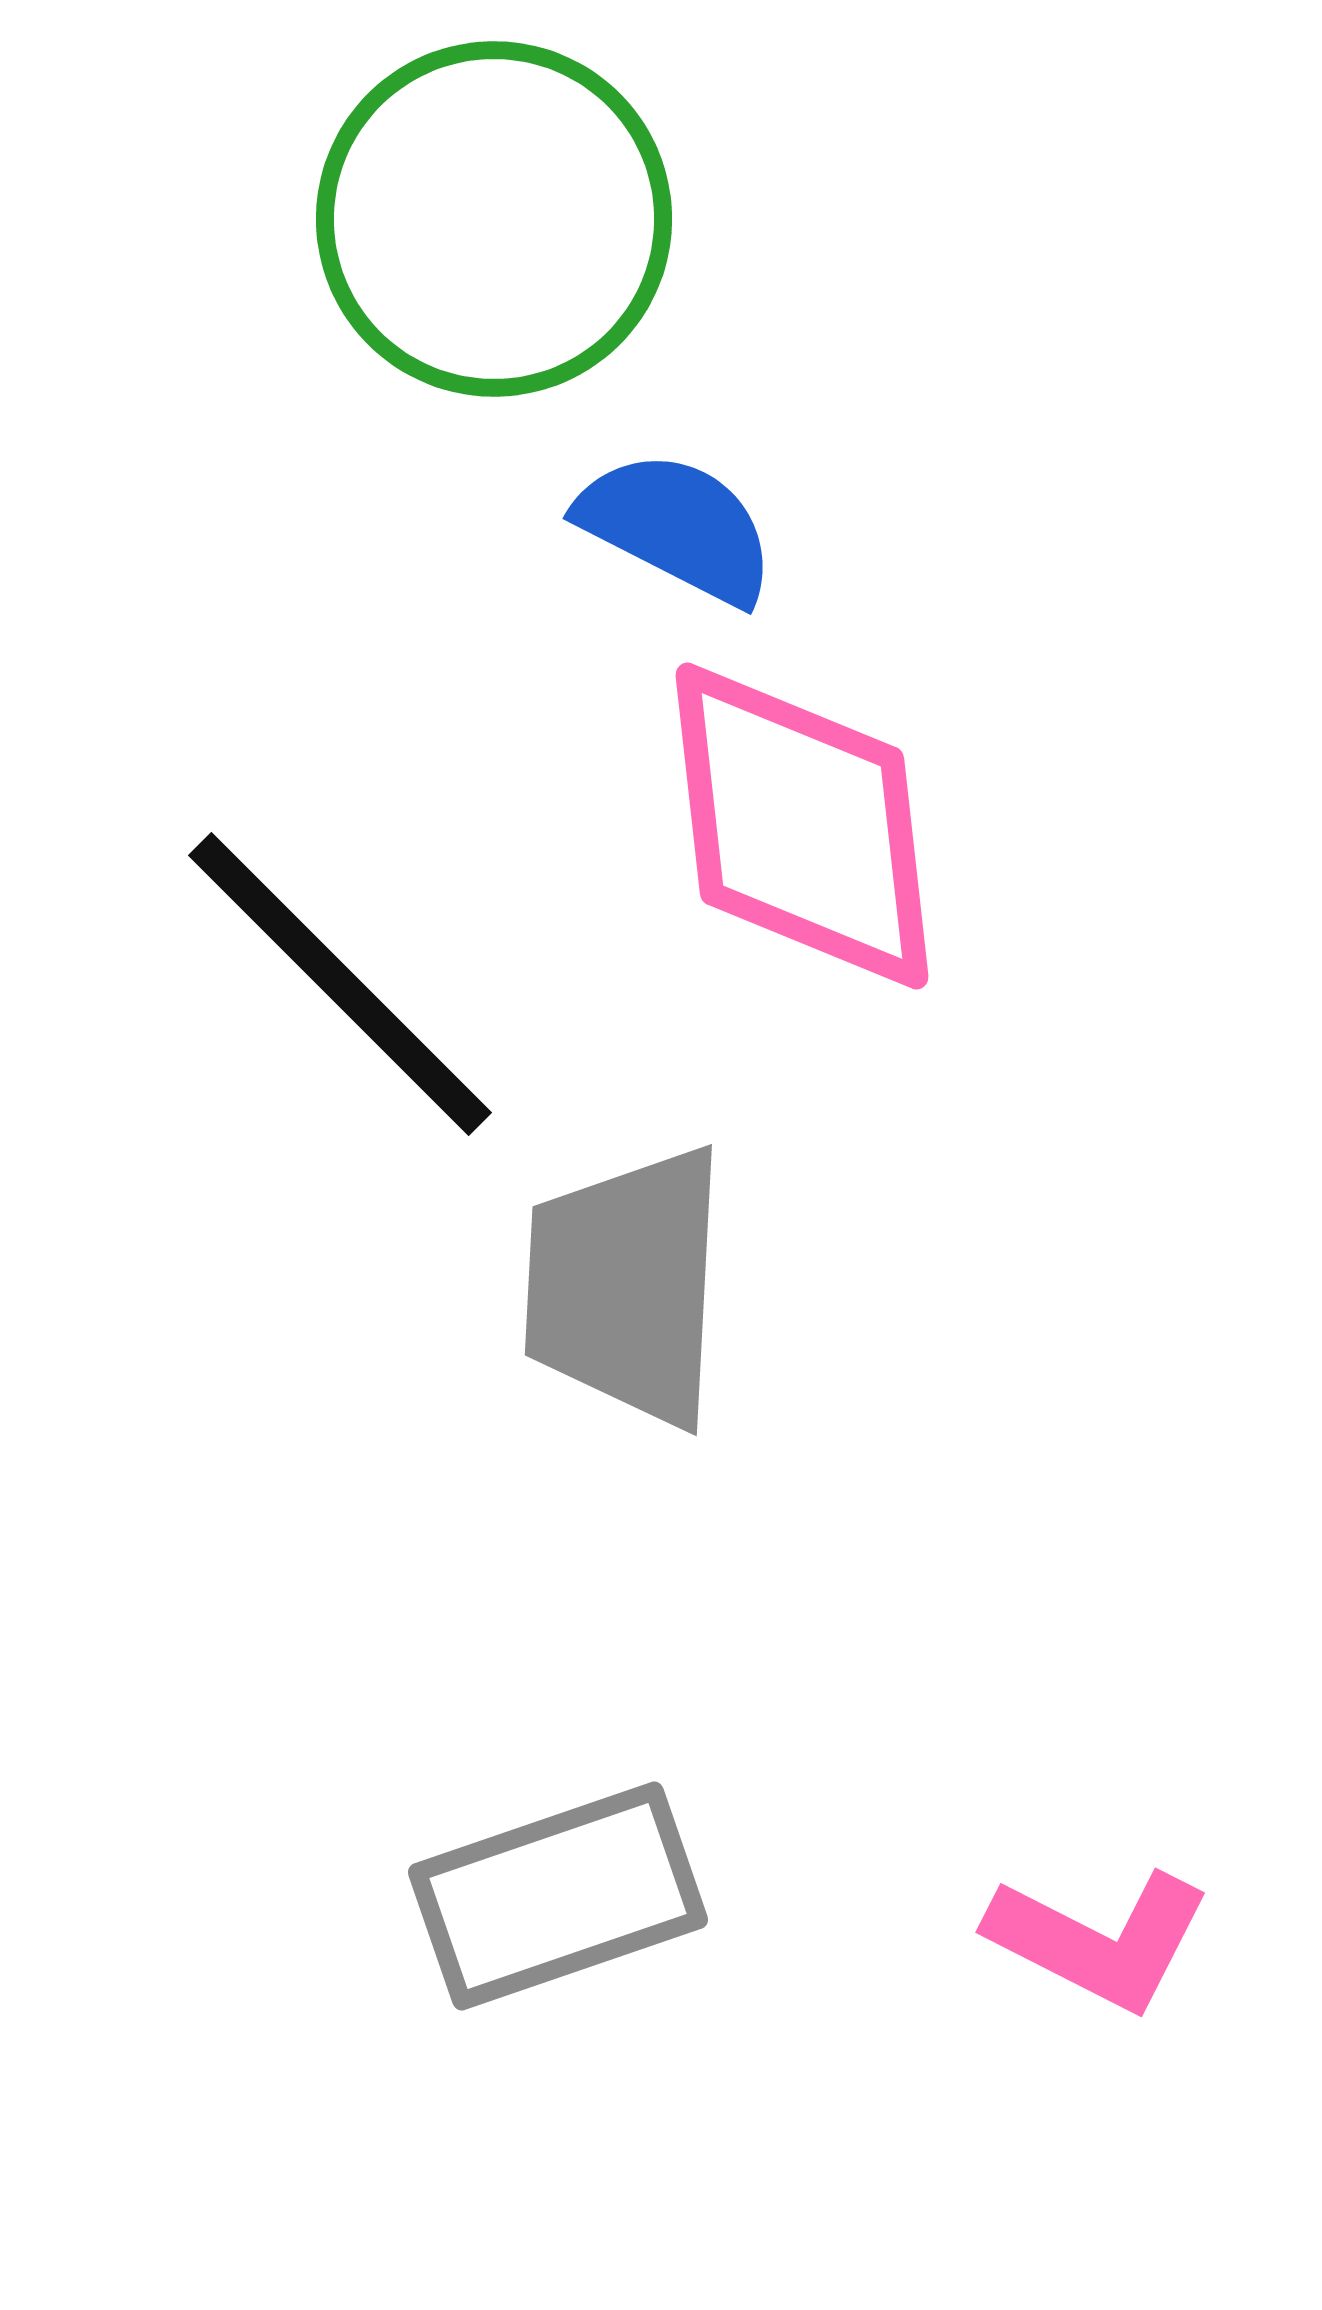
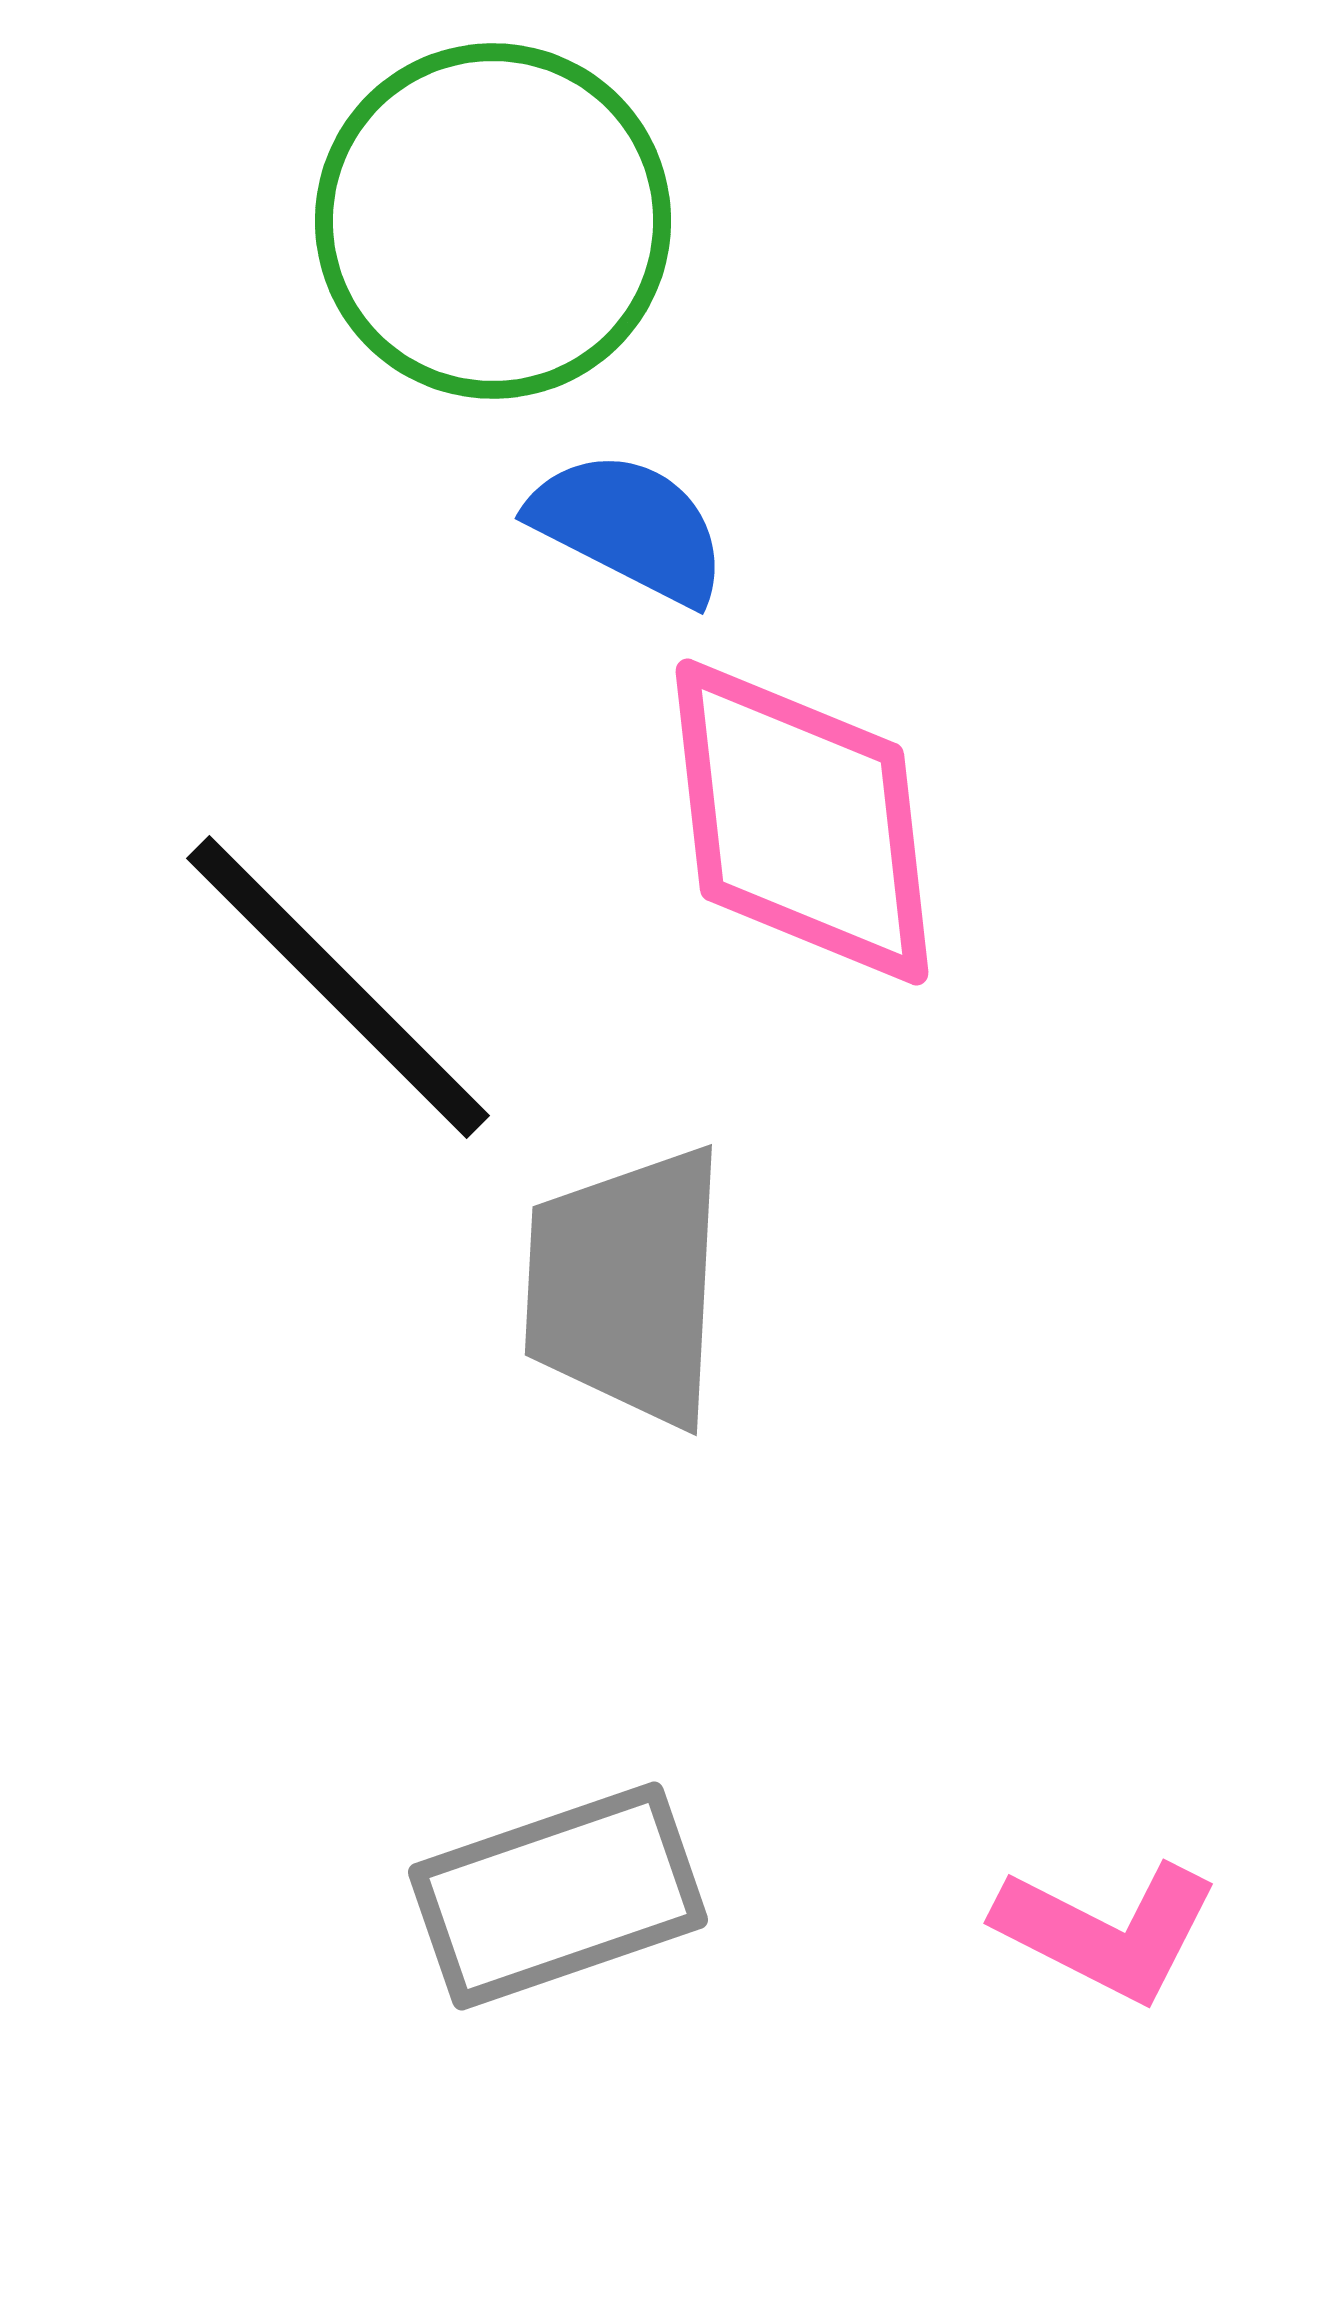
green circle: moved 1 px left, 2 px down
blue semicircle: moved 48 px left
pink diamond: moved 4 px up
black line: moved 2 px left, 3 px down
pink L-shape: moved 8 px right, 9 px up
